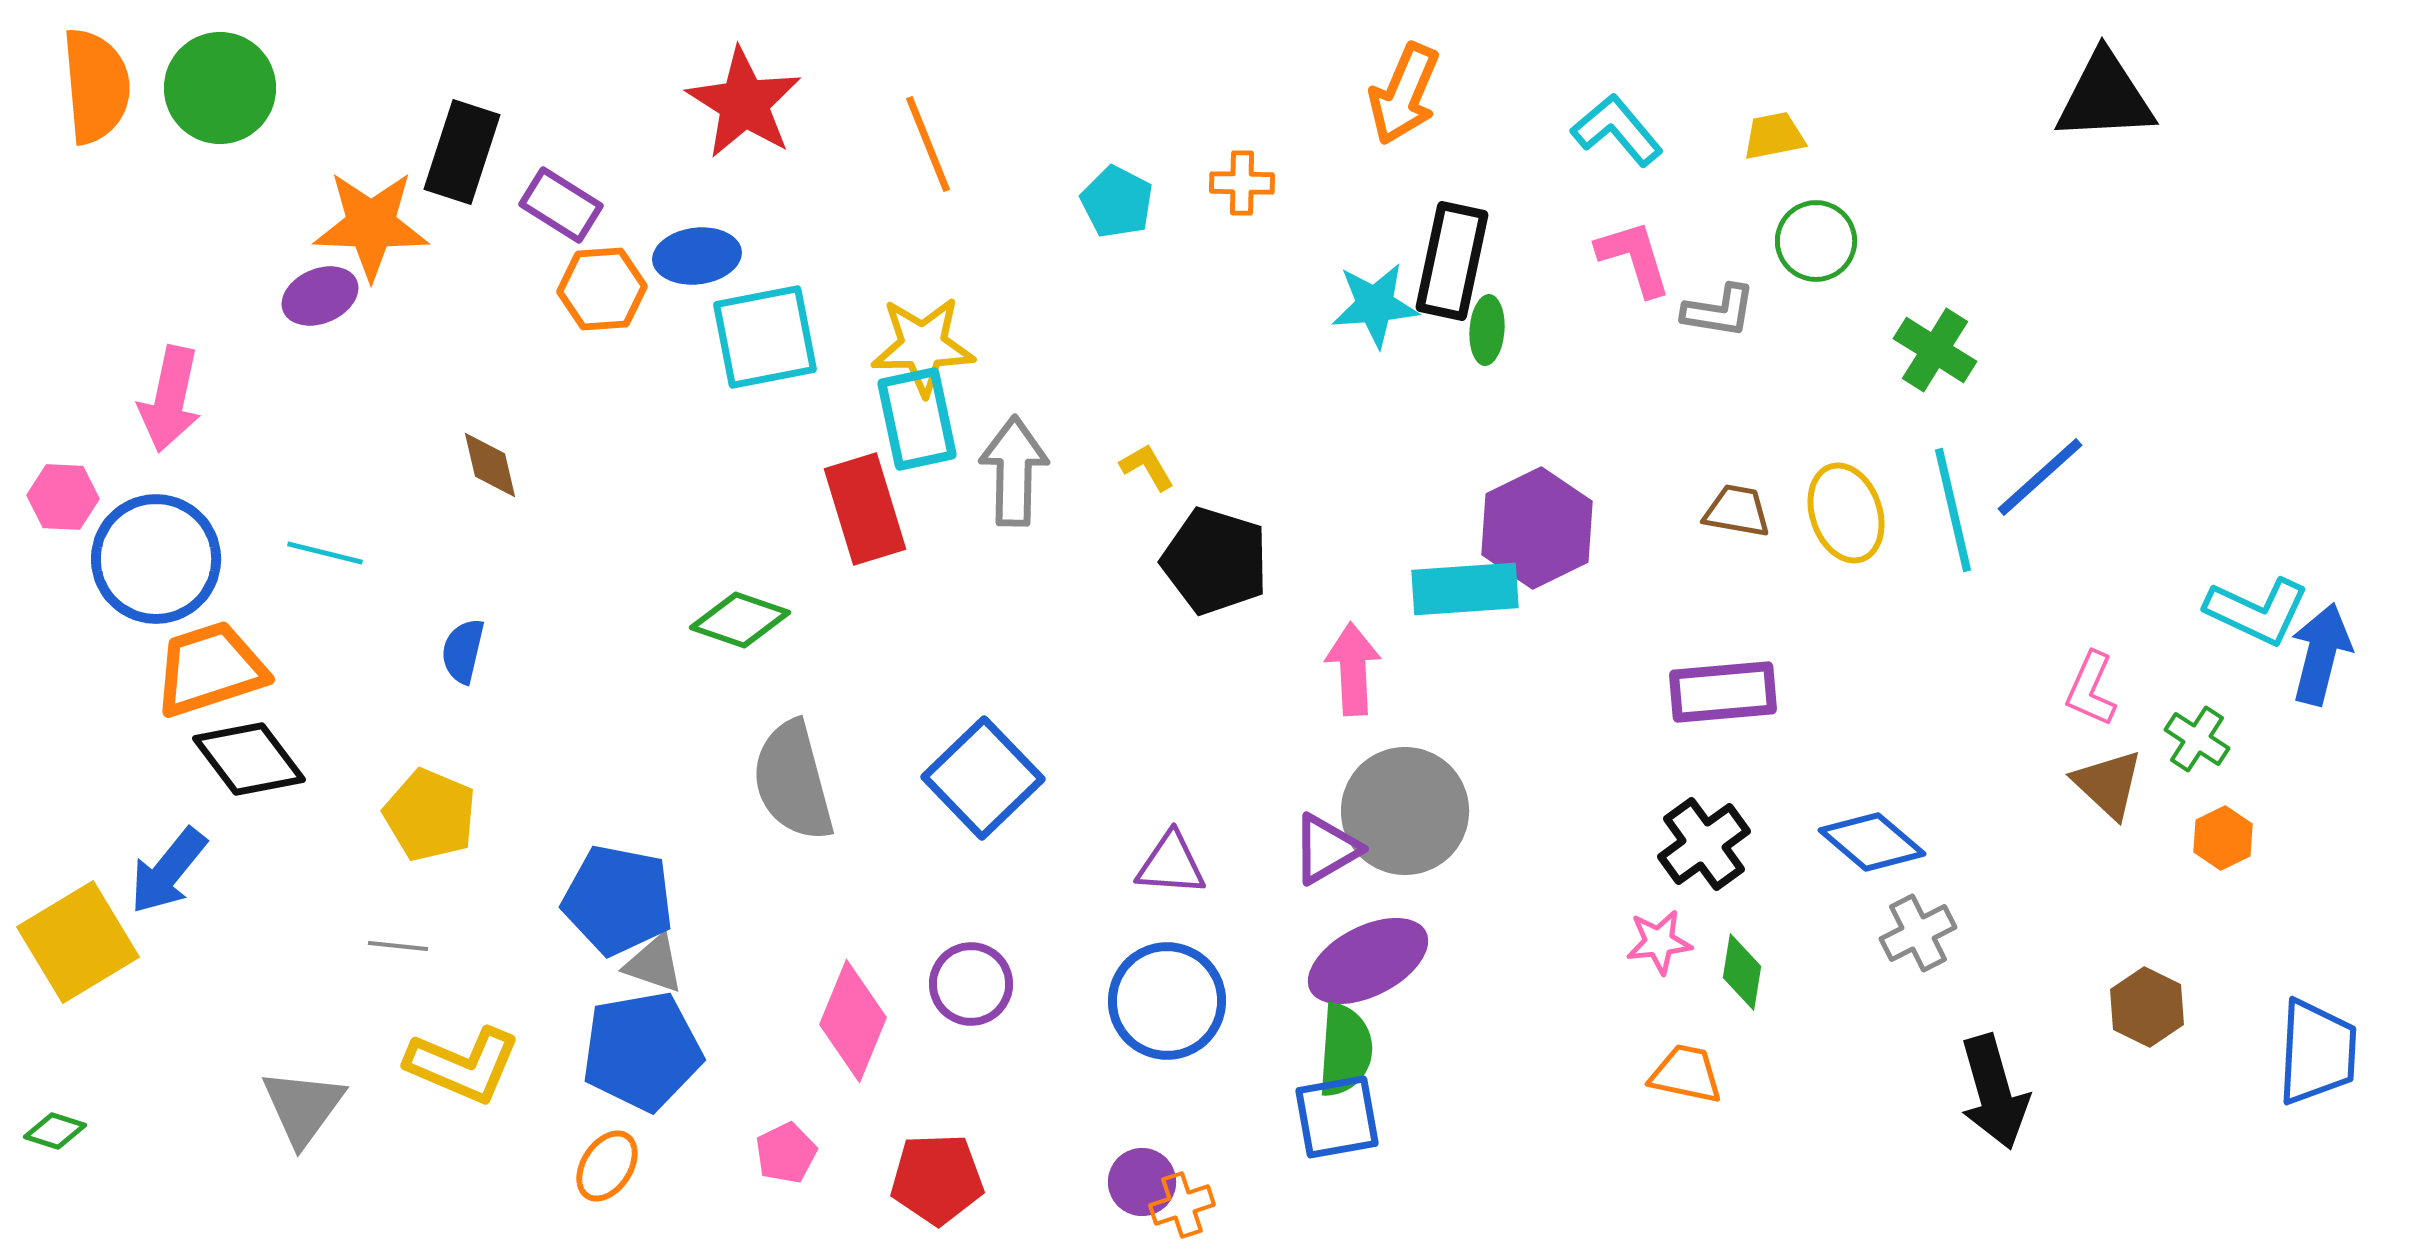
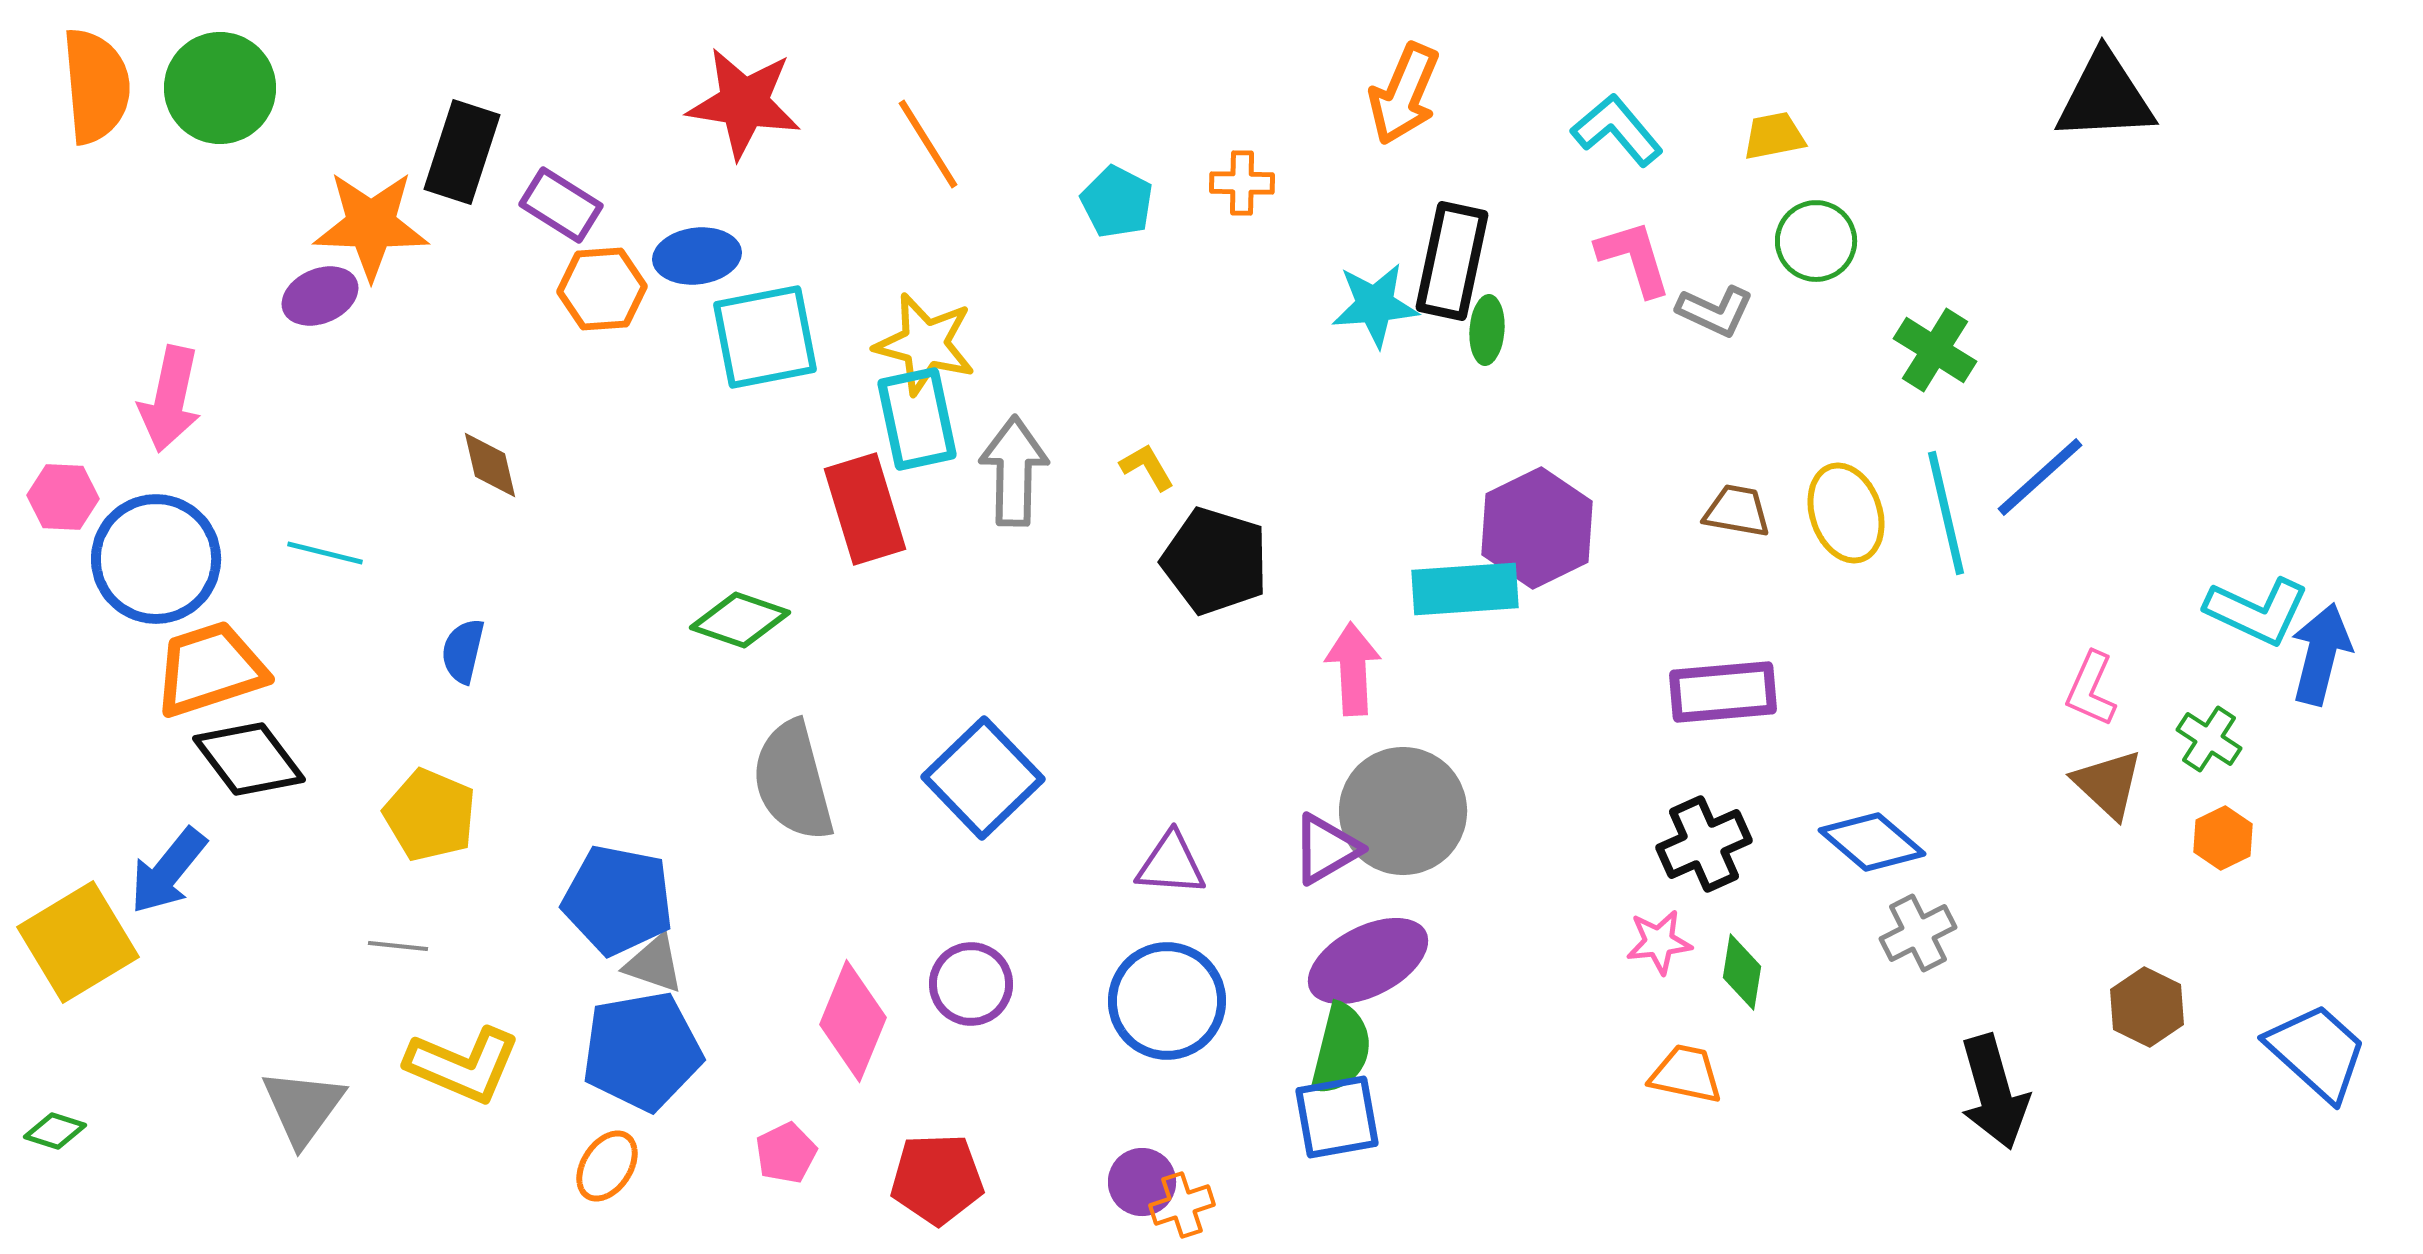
red star at (744, 103): rotated 23 degrees counterclockwise
orange line at (928, 144): rotated 10 degrees counterclockwise
gray L-shape at (1719, 311): moved 4 px left; rotated 16 degrees clockwise
yellow star at (923, 346): moved 2 px right, 2 px up; rotated 16 degrees clockwise
cyan line at (1953, 510): moved 7 px left, 3 px down
green cross at (2197, 739): moved 12 px right
gray circle at (1405, 811): moved 2 px left
black cross at (1704, 844): rotated 12 degrees clockwise
green semicircle at (1345, 1050): moved 4 px left, 1 px up; rotated 10 degrees clockwise
blue trapezoid at (2317, 1052): rotated 51 degrees counterclockwise
